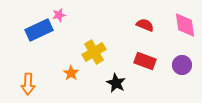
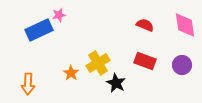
yellow cross: moved 4 px right, 11 px down
